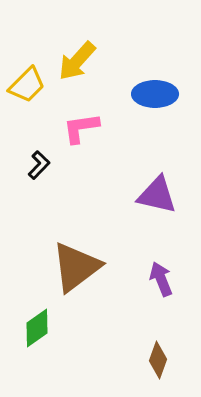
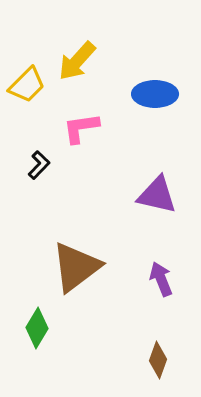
green diamond: rotated 24 degrees counterclockwise
